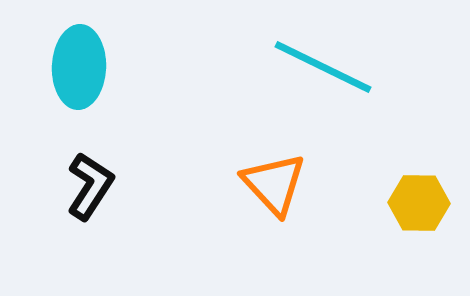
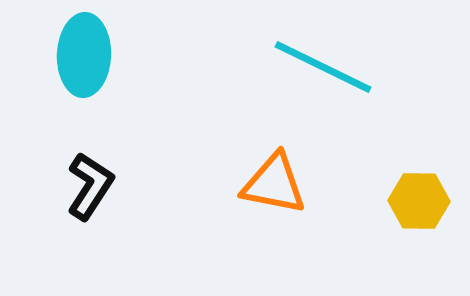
cyan ellipse: moved 5 px right, 12 px up
orange triangle: rotated 36 degrees counterclockwise
yellow hexagon: moved 2 px up
